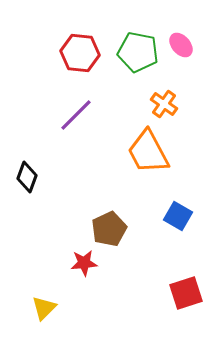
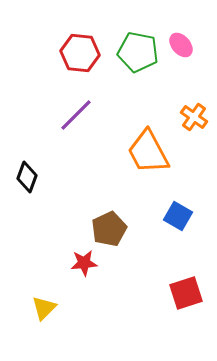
orange cross: moved 30 px right, 13 px down
